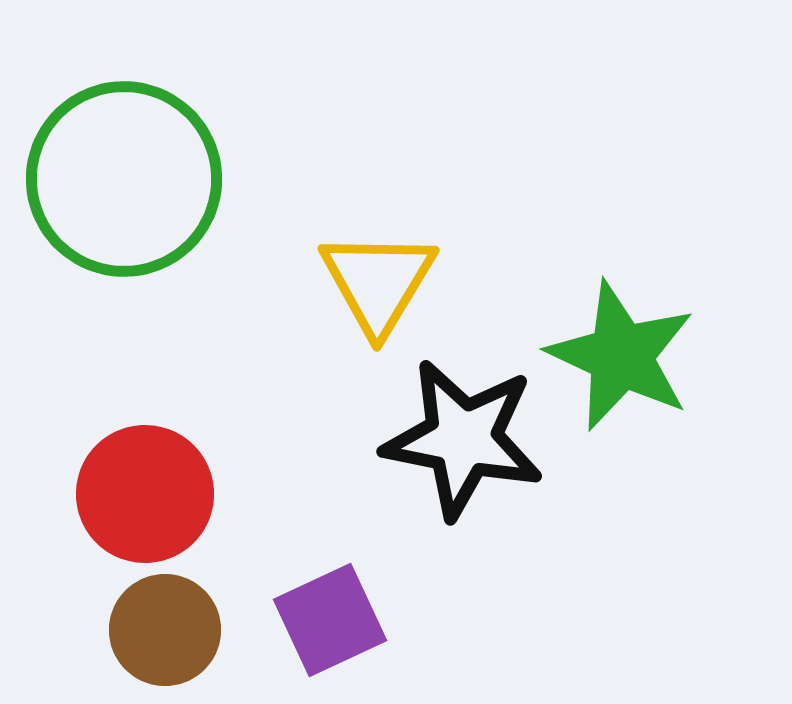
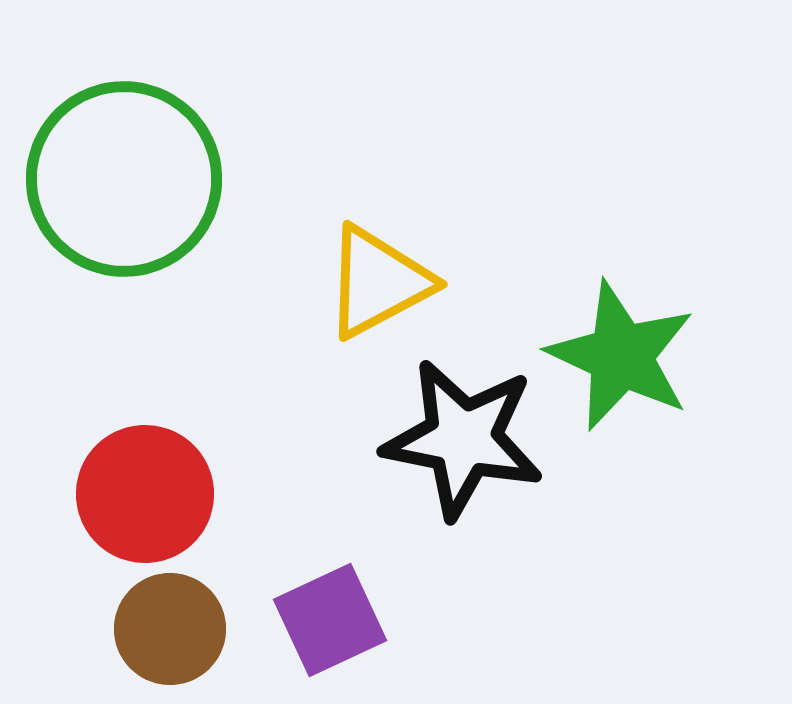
yellow triangle: rotated 31 degrees clockwise
brown circle: moved 5 px right, 1 px up
